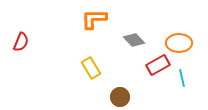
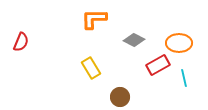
gray diamond: rotated 20 degrees counterclockwise
cyan line: moved 2 px right
